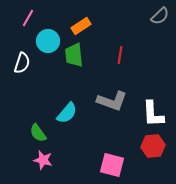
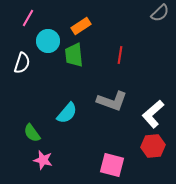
gray semicircle: moved 3 px up
white L-shape: rotated 52 degrees clockwise
green semicircle: moved 6 px left
